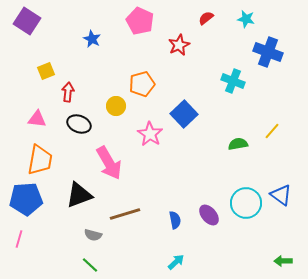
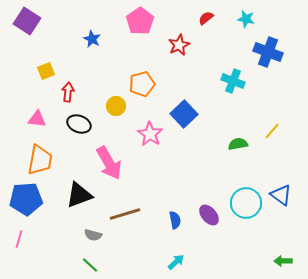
pink pentagon: rotated 12 degrees clockwise
